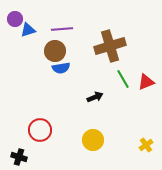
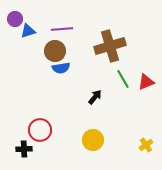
blue triangle: moved 1 px down
black arrow: rotated 28 degrees counterclockwise
black cross: moved 5 px right, 8 px up; rotated 21 degrees counterclockwise
